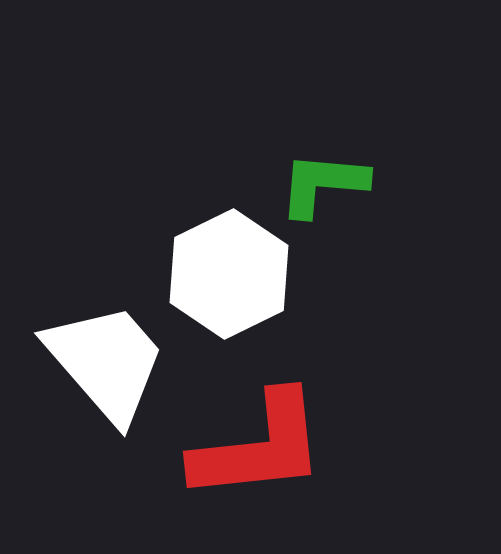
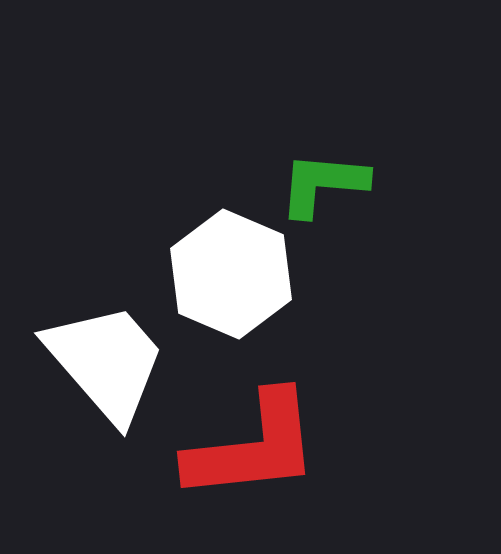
white hexagon: moved 2 px right; rotated 11 degrees counterclockwise
red L-shape: moved 6 px left
